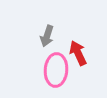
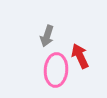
red arrow: moved 2 px right, 3 px down
